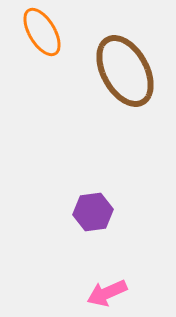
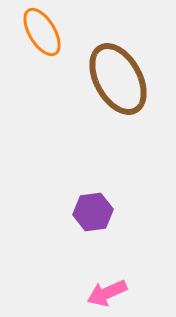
brown ellipse: moved 7 px left, 8 px down
